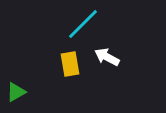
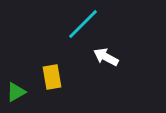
white arrow: moved 1 px left
yellow rectangle: moved 18 px left, 13 px down
